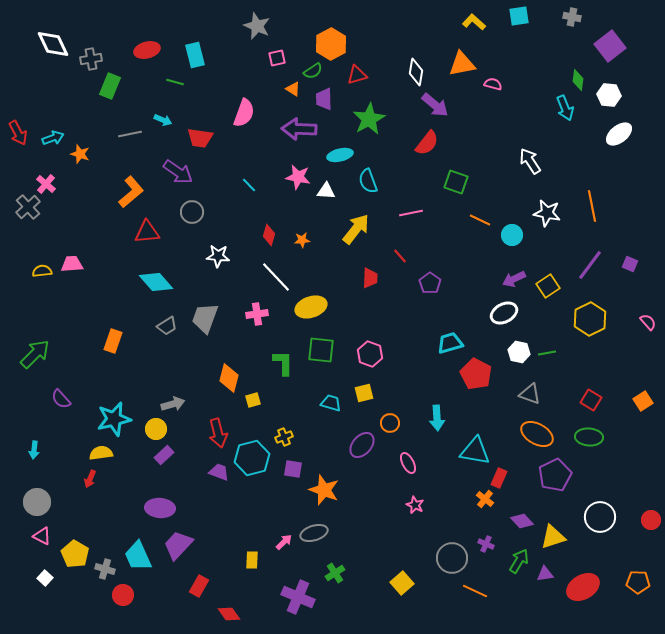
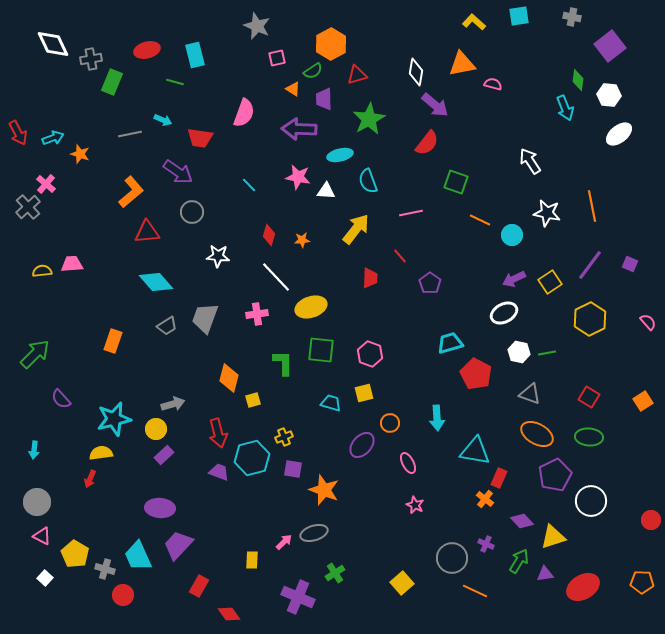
green rectangle at (110, 86): moved 2 px right, 4 px up
yellow square at (548, 286): moved 2 px right, 4 px up
red square at (591, 400): moved 2 px left, 3 px up
white circle at (600, 517): moved 9 px left, 16 px up
orange pentagon at (638, 582): moved 4 px right
